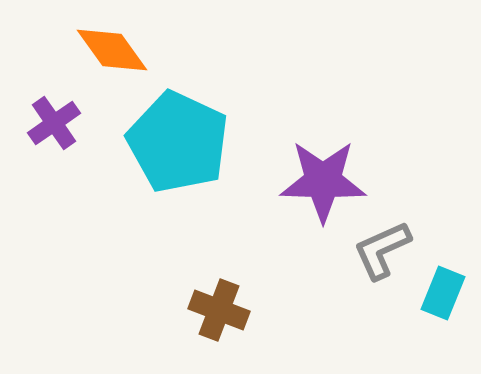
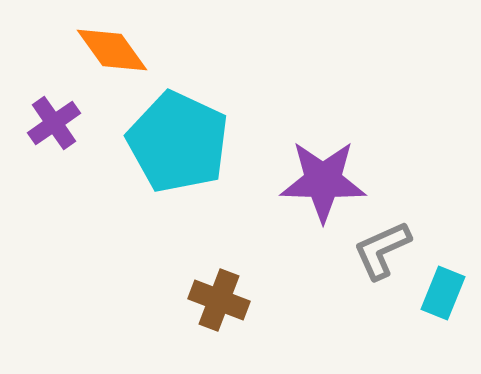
brown cross: moved 10 px up
